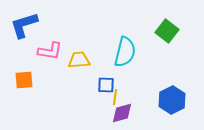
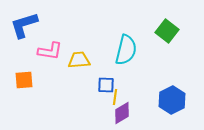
cyan semicircle: moved 1 px right, 2 px up
purple diamond: rotated 15 degrees counterclockwise
